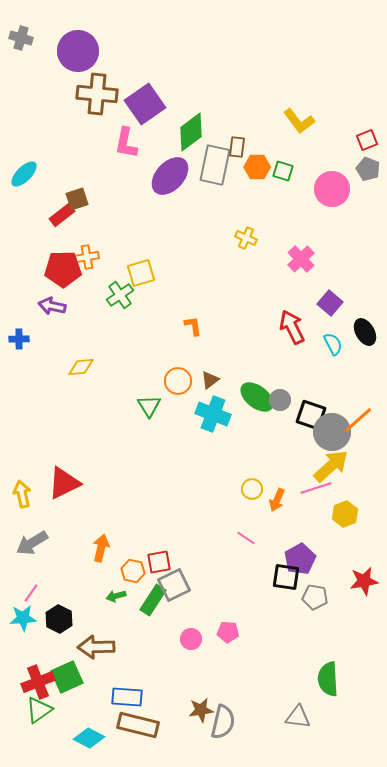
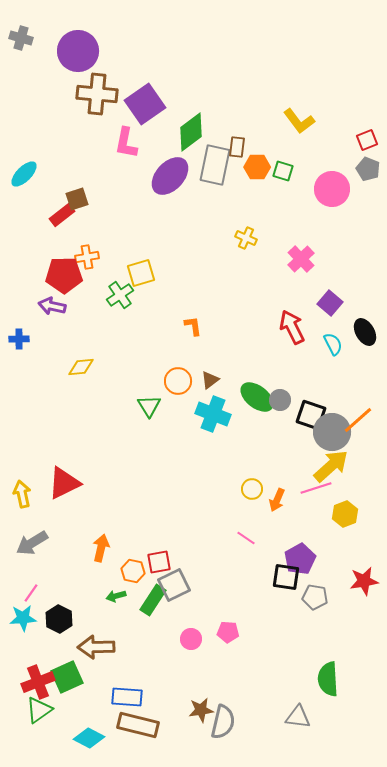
red pentagon at (63, 269): moved 1 px right, 6 px down
